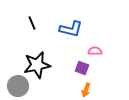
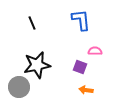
blue L-shape: moved 10 px right, 9 px up; rotated 110 degrees counterclockwise
purple square: moved 2 px left, 1 px up
gray circle: moved 1 px right, 1 px down
orange arrow: rotated 80 degrees clockwise
